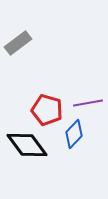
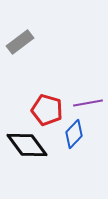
gray rectangle: moved 2 px right, 1 px up
